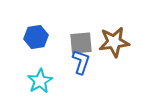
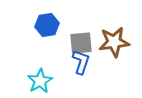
blue hexagon: moved 11 px right, 12 px up
